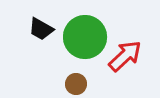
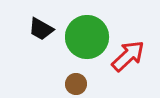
green circle: moved 2 px right
red arrow: moved 3 px right
